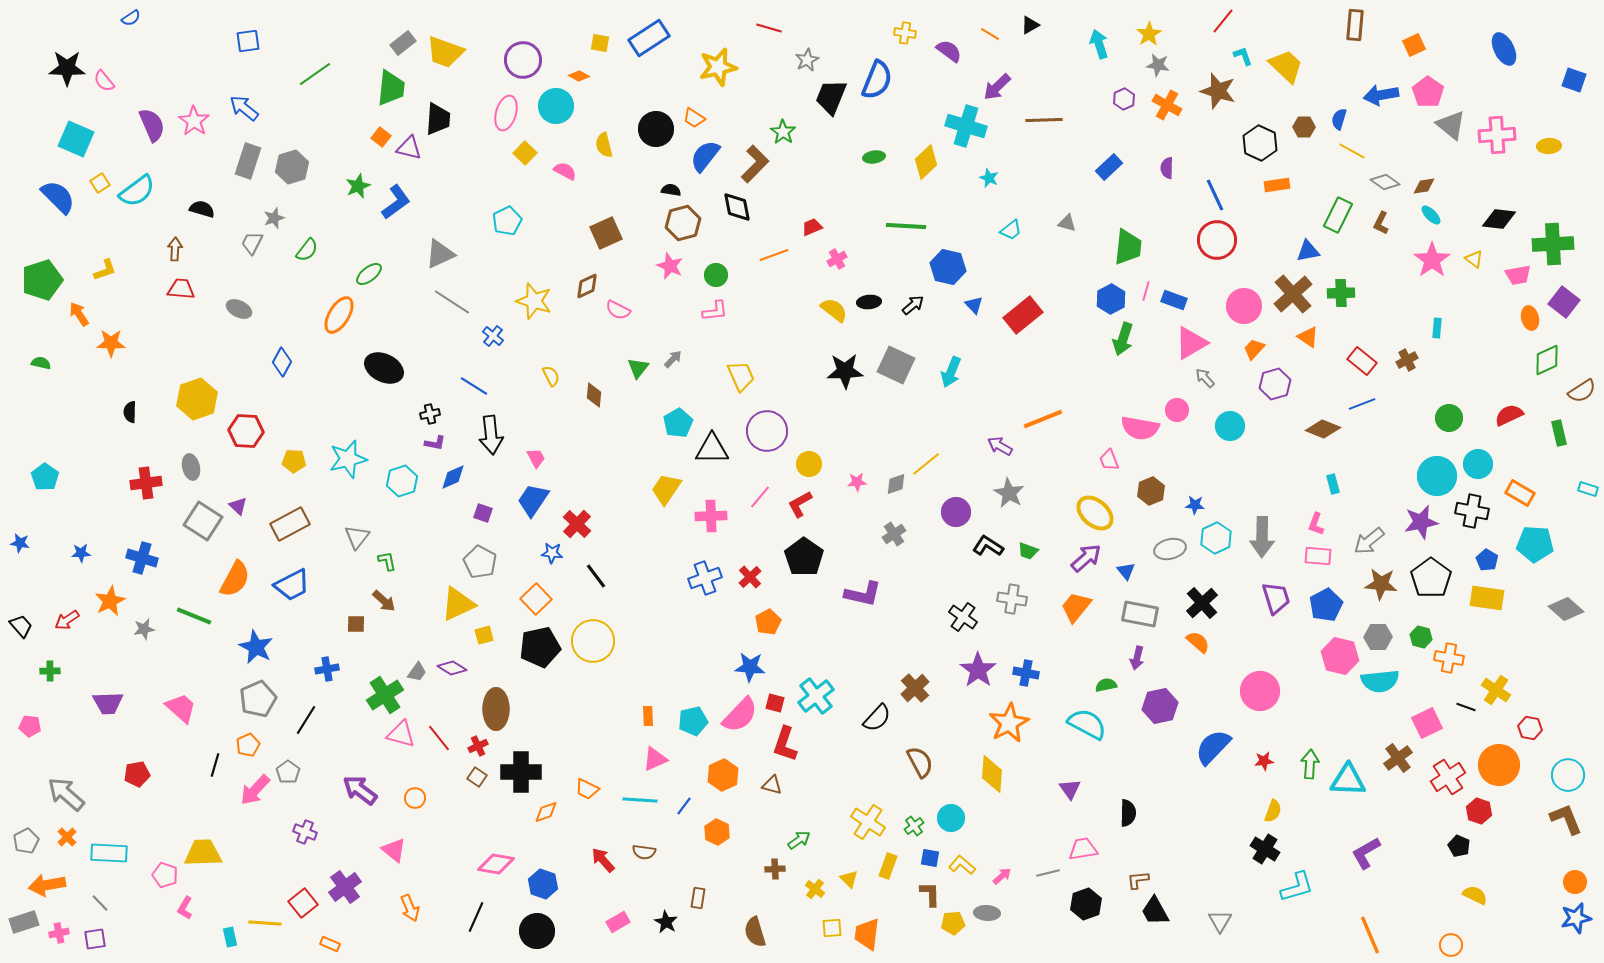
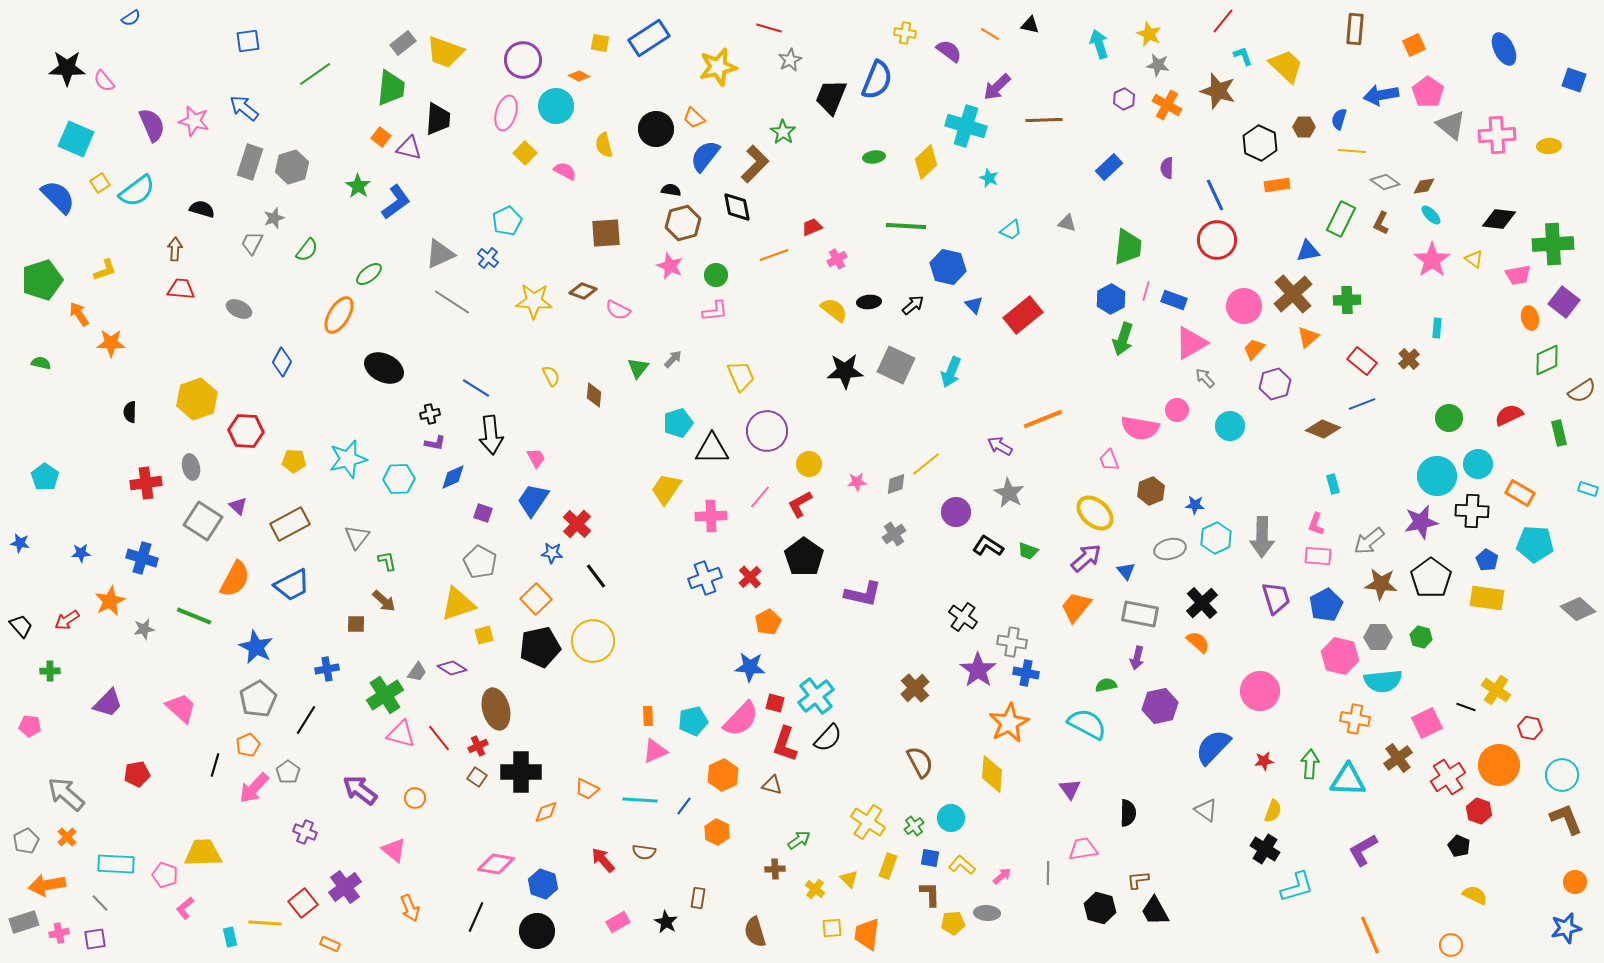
black triangle at (1030, 25): rotated 42 degrees clockwise
brown rectangle at (1355, 25): moved 4 px down
yellow star at (1149, 34): rotated 15 degrees counterclockwise
gray star at (807, 60): moved 17 px left
orange trapezoid at (694, 118): rotated 10 degrees clockwise
pink star at (194, 121): rotated 20 degrees counterclockwise
yellow line at (1352, 151): rotated 24 degrees counterclockwise
gray rectangle at (248, 161): moved 2 px right, 1 px down
green star at (358, 186): rotated 15 degrees counterclockwise
green rectangle at (1338, 215): moved 3 px right, 4 px down
brown square at (606, 233): rotated 20 degrees clockwise
brown diamond at (587, 286): moved 4 px left, 5 px down; rotated 44 degrees clockwise
green cross at (1341, 293): moved 6 px right, 7 px down
yellow star at (534, 301): rotated 15 degrees counterclockwise
blue cross at (493, 336): moved 5 px left, 78 px up
orange triangle at (1308, 337): rotated 45 degrees clockwise
brown cross at (1407, 360): moved 2 px right, 1 px up; rotated 15 degrees counterclockwise
blue line at (474, 386): moved 2 px right, 2 px down
cyan pentagon at (678, 423): rotated 12 degrees clockwise
cyan hexagon at (402, 481): moved 3 px left, 2 px up; rotated 16 degrees clockwise
black cross at (1472, 511): rotated 8 degrees counterclockwise
gray cross at (1012, 599): moved 43 px down
yellow triangle at (458, 604): rotated 6 degrees clockwise
gray diamond at (1566, 609): moved 12 px right
orange cross at (1449, 658): moved 94 px left, 61 px down
cyan semicircle at (1380, 681): moved 3 px right
gray pentagon at (258, 699): rotated 6 degrees counterclockwise
purple trapezoid at (108, 703): rotated 44 degrees counterclockwise
brown ellipse at (496, 709): rotated 15 degrees counterclockwise
pink semicircle at (740, 715): moved 1 px right, 4 px down
black semicircle at (877, 718): moved 49 px left, 20 px down
pink triangle at (655, 759): moved 8 px up
cyan circle at (1568, 775): moved 6 px left
pink arrow at (255, 790): moved 1 px left, 2 px up
cyan rectangle at (109, 853): moved 7 px right, 11 px down
purple L-shape at (1366, 853): moved 3 px left, 3 px up
gray line at (1048, 873): rotated 75 degrees counterclockwise
black hexagon at (1086, 904): moved 14 px right, 4 px down; rotated 24 degrees counterclockwise
pink L-shape at (185, 908): rotated 20 degrees clockwise
blue star at (1576, 918): moved 10 px left, 10 px down
gray triangle at (1220, 921): moved 14 px left, 111 px up; rotated 25 degrees counterclockwise
